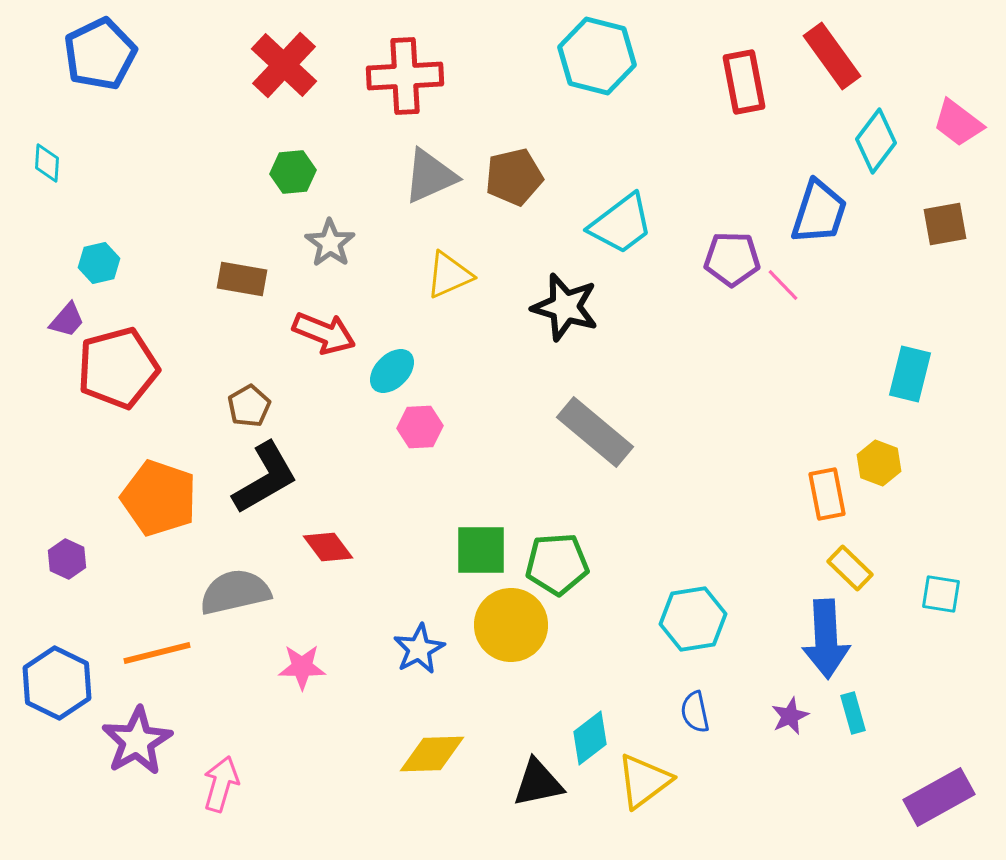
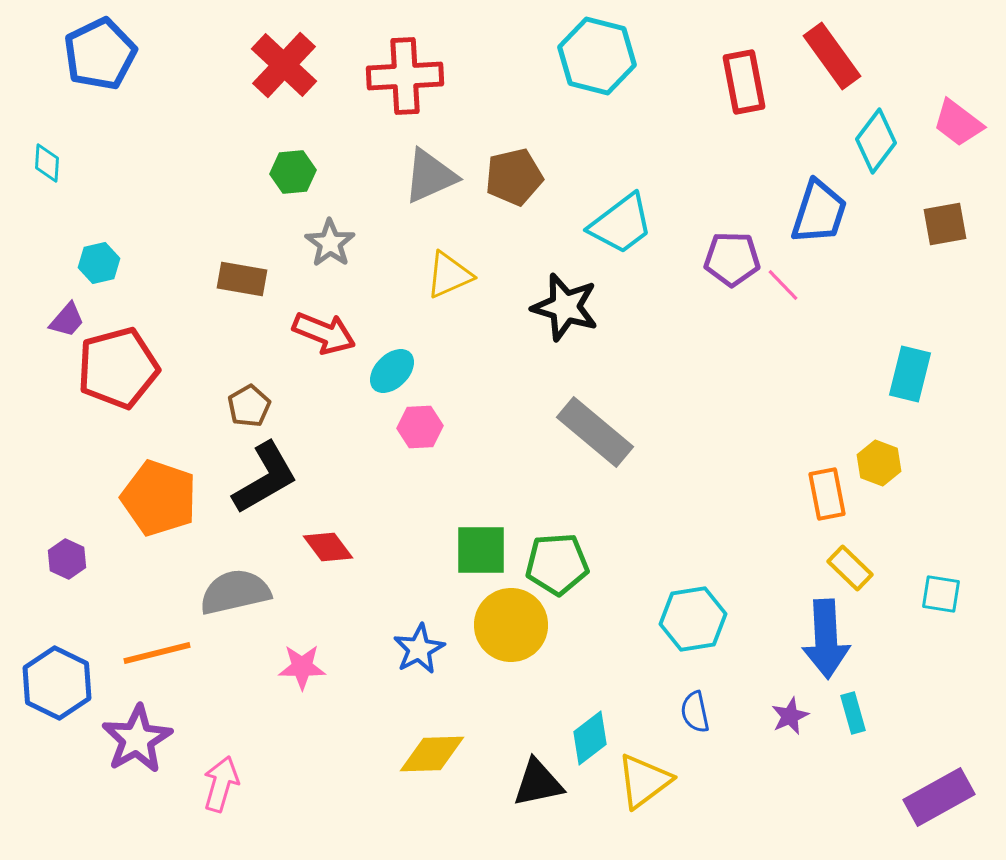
purple star at (137, 741): moved 2 px up
